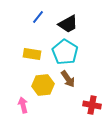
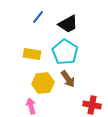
yellow hexagon: moved 2 px up
pink arrow: moved 8 px right, 1 px down
